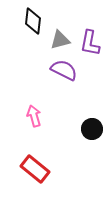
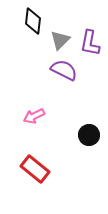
gray triangle: rotated 30 degrees counterclockwise
pink arrow: rotated 100 degrees counterclockwise
black circle: moved 3 px left, 6 px down
